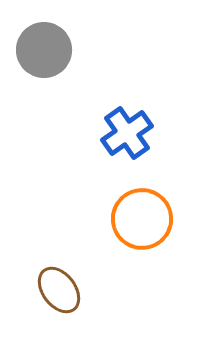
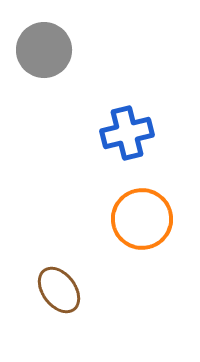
blue cross: rotated 21 degrees clockwise
